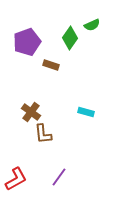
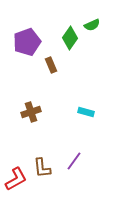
brown rectangle: rotated 49 degrees clockwise
brown cross: rotated 36 degrees clockwise
brown L-shape: moved 1 px left, 34 px down
purple line: moved 15 px right, 16 px up
